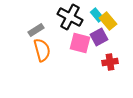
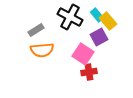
pink square: moved 3 px right, 11 px down; rotated 20 degrees clockwise
orange semicircle: rotated 100 degrees clockwise
red cross: moved 21 px left, 10 px down
